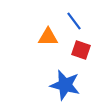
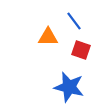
blue star: moved 4 px right, 2 px down
